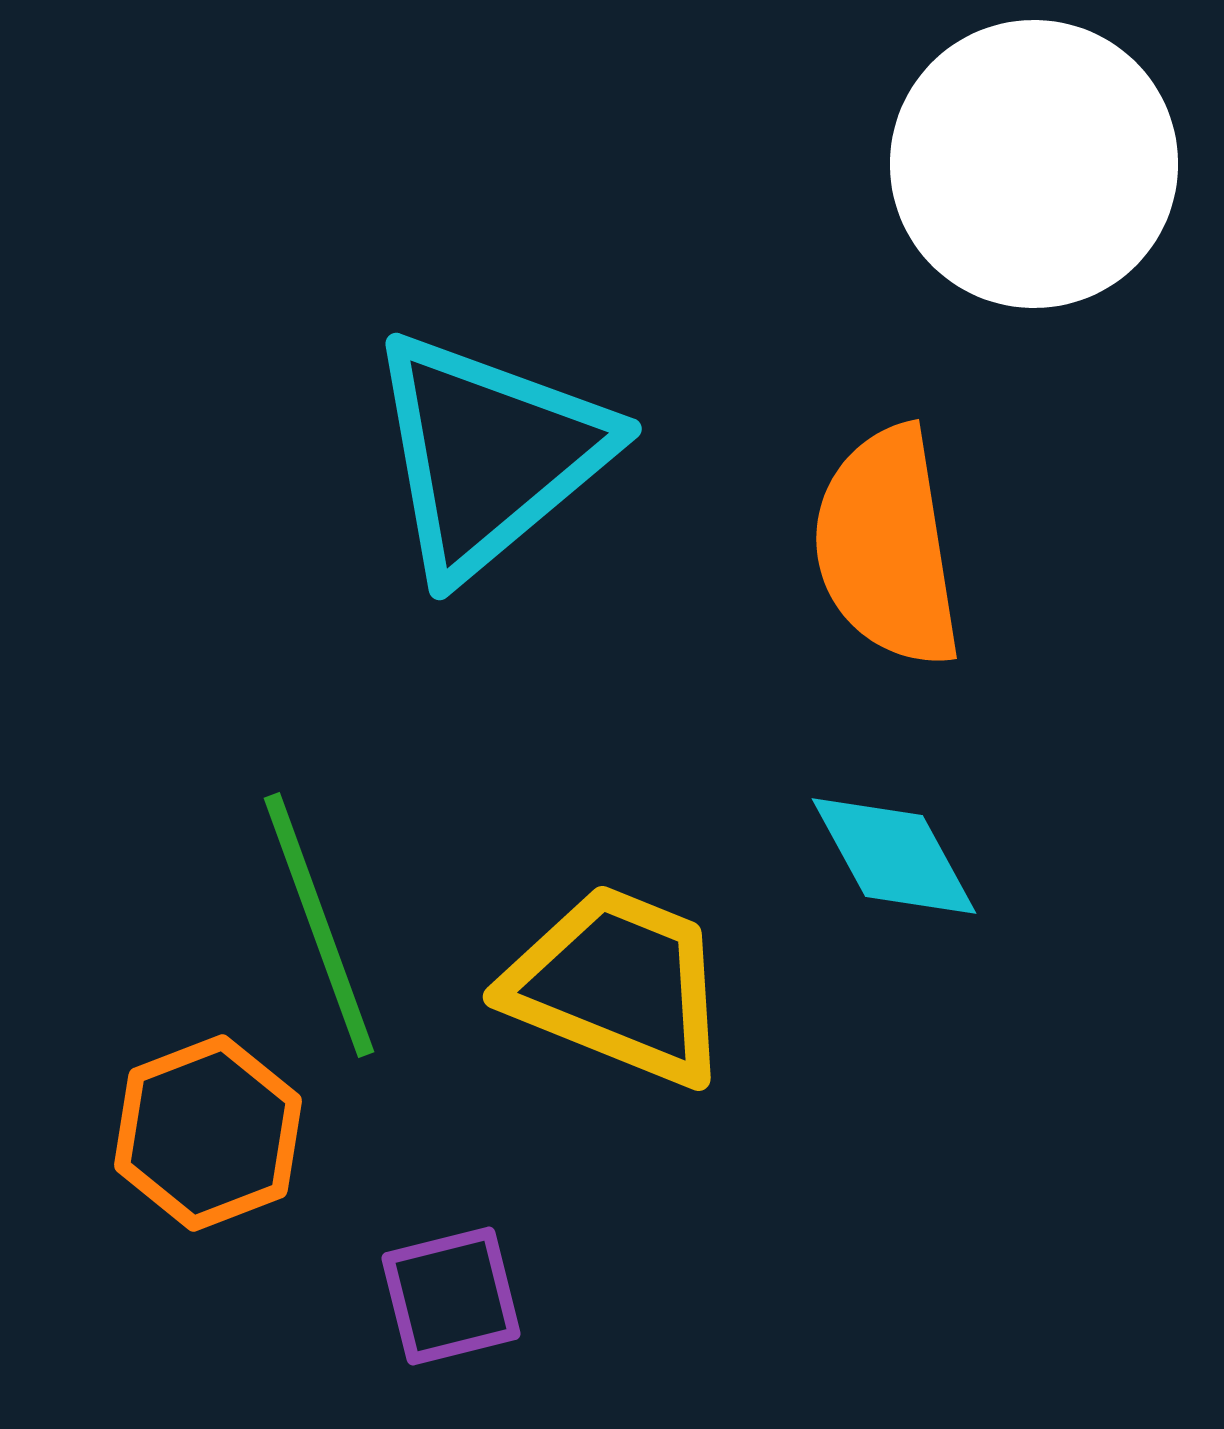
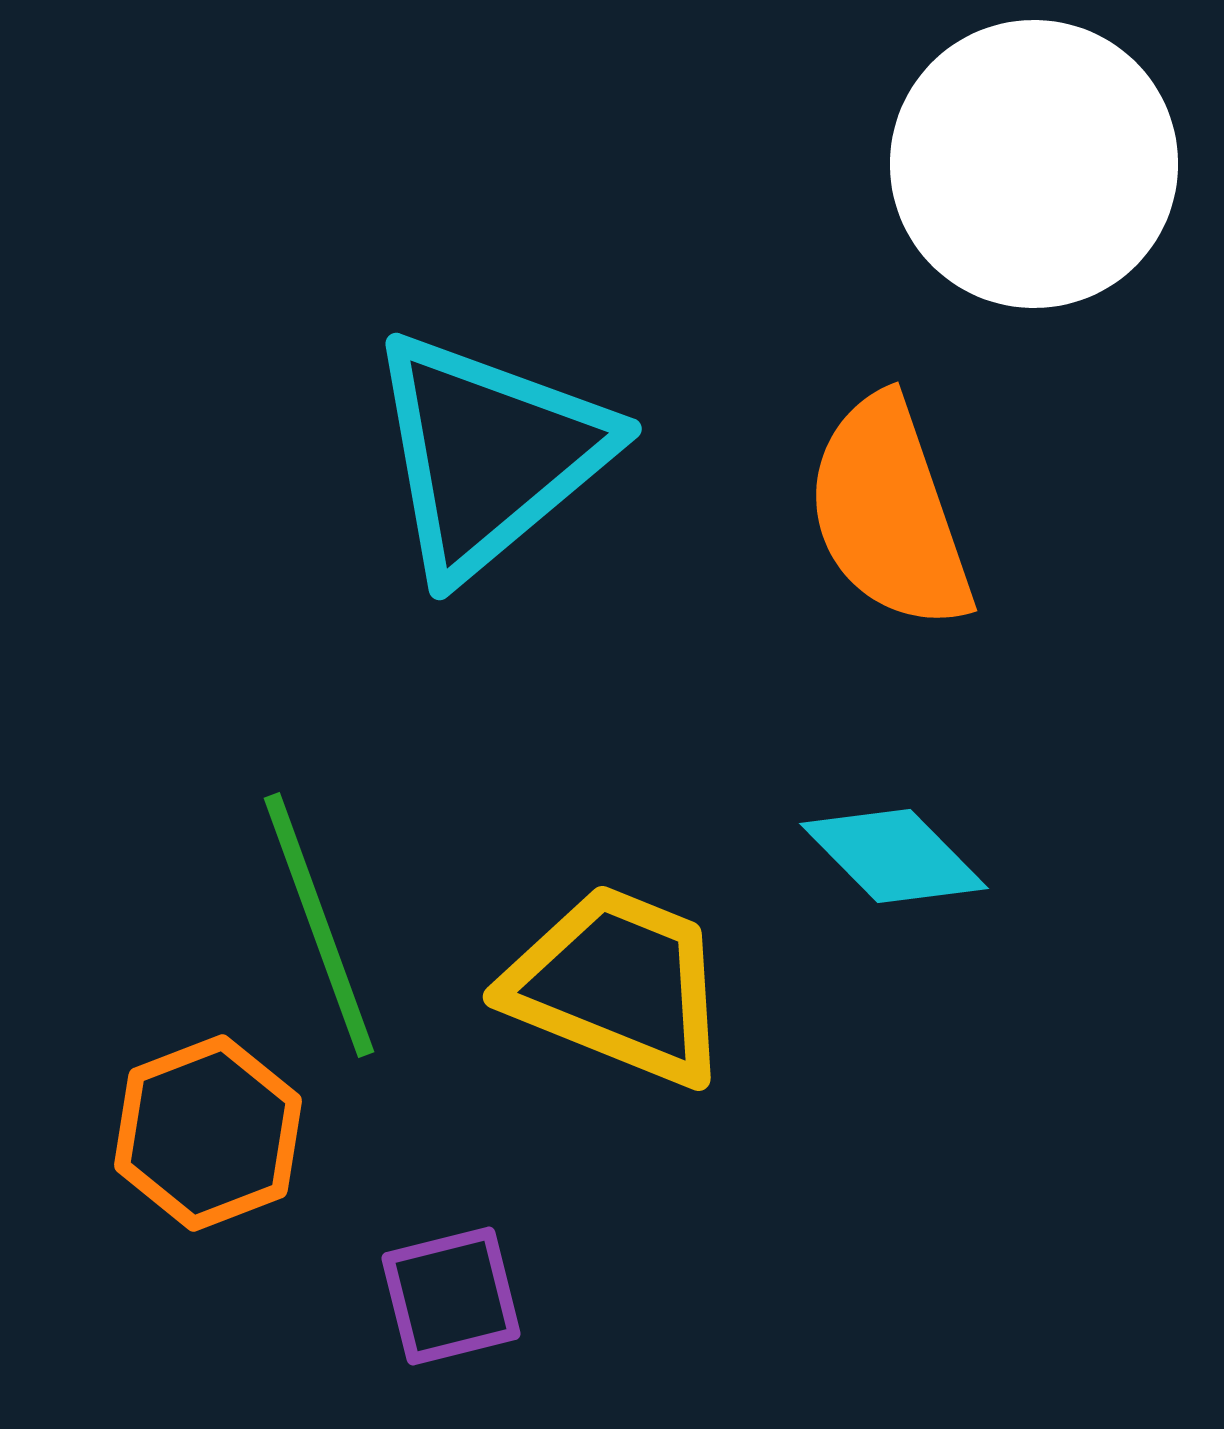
orange semicircle: moved 2 px right, 34 px up; rotated 10 degrees counterclockwise
cyan diamond: rotated 16 degrees counterclockwise
